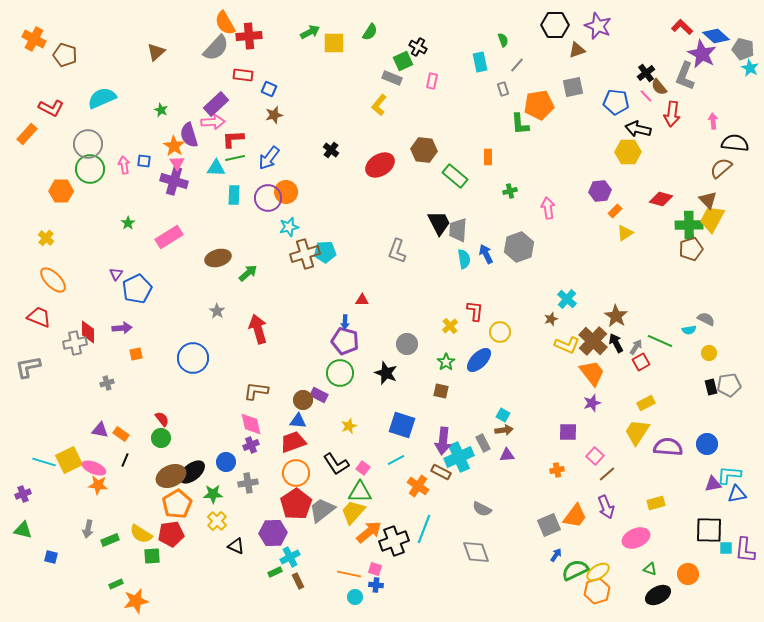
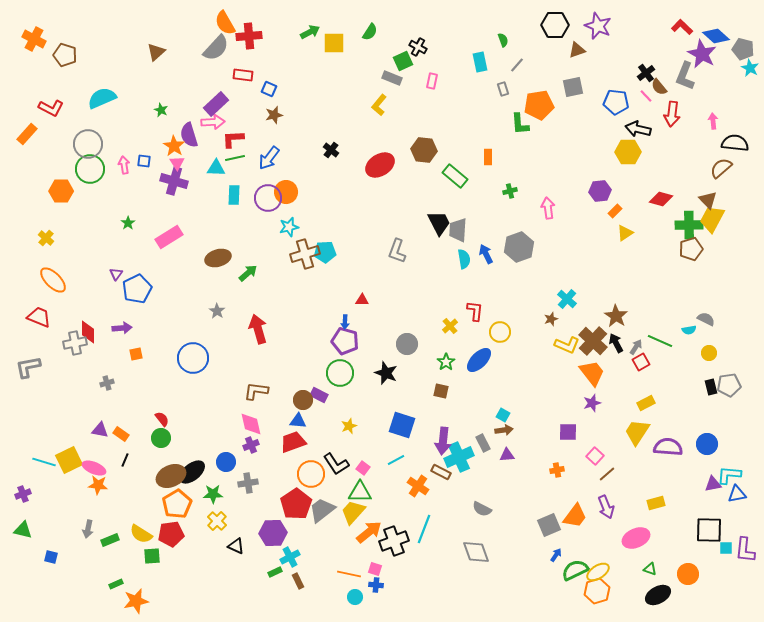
orange circle at (296, 473): moved 15 px right, 1 px down
